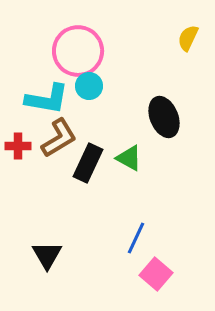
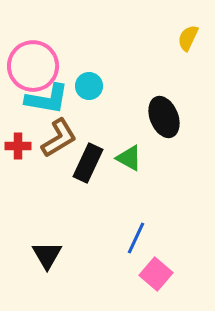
pink circle: moved 45 px left, 15 px down
